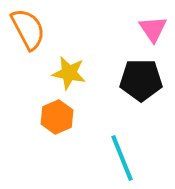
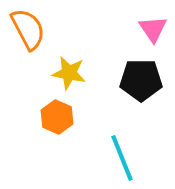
orange hexagon: rotated 12 degrees counterclockwise
